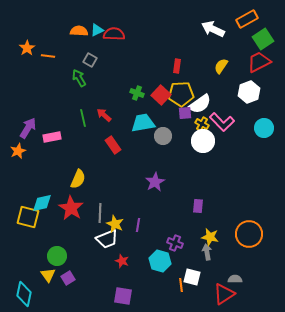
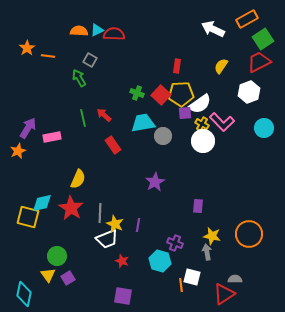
yellow star at (210, 237): moved 2 px right, 1 px up
